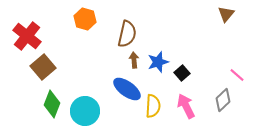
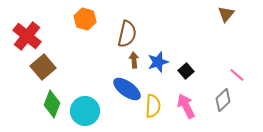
black square: moved 4 px right, 2 px up
